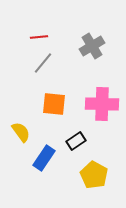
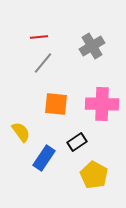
orange square: moved 2 px right
black rectangle: moved 1 px right, 1 px down
